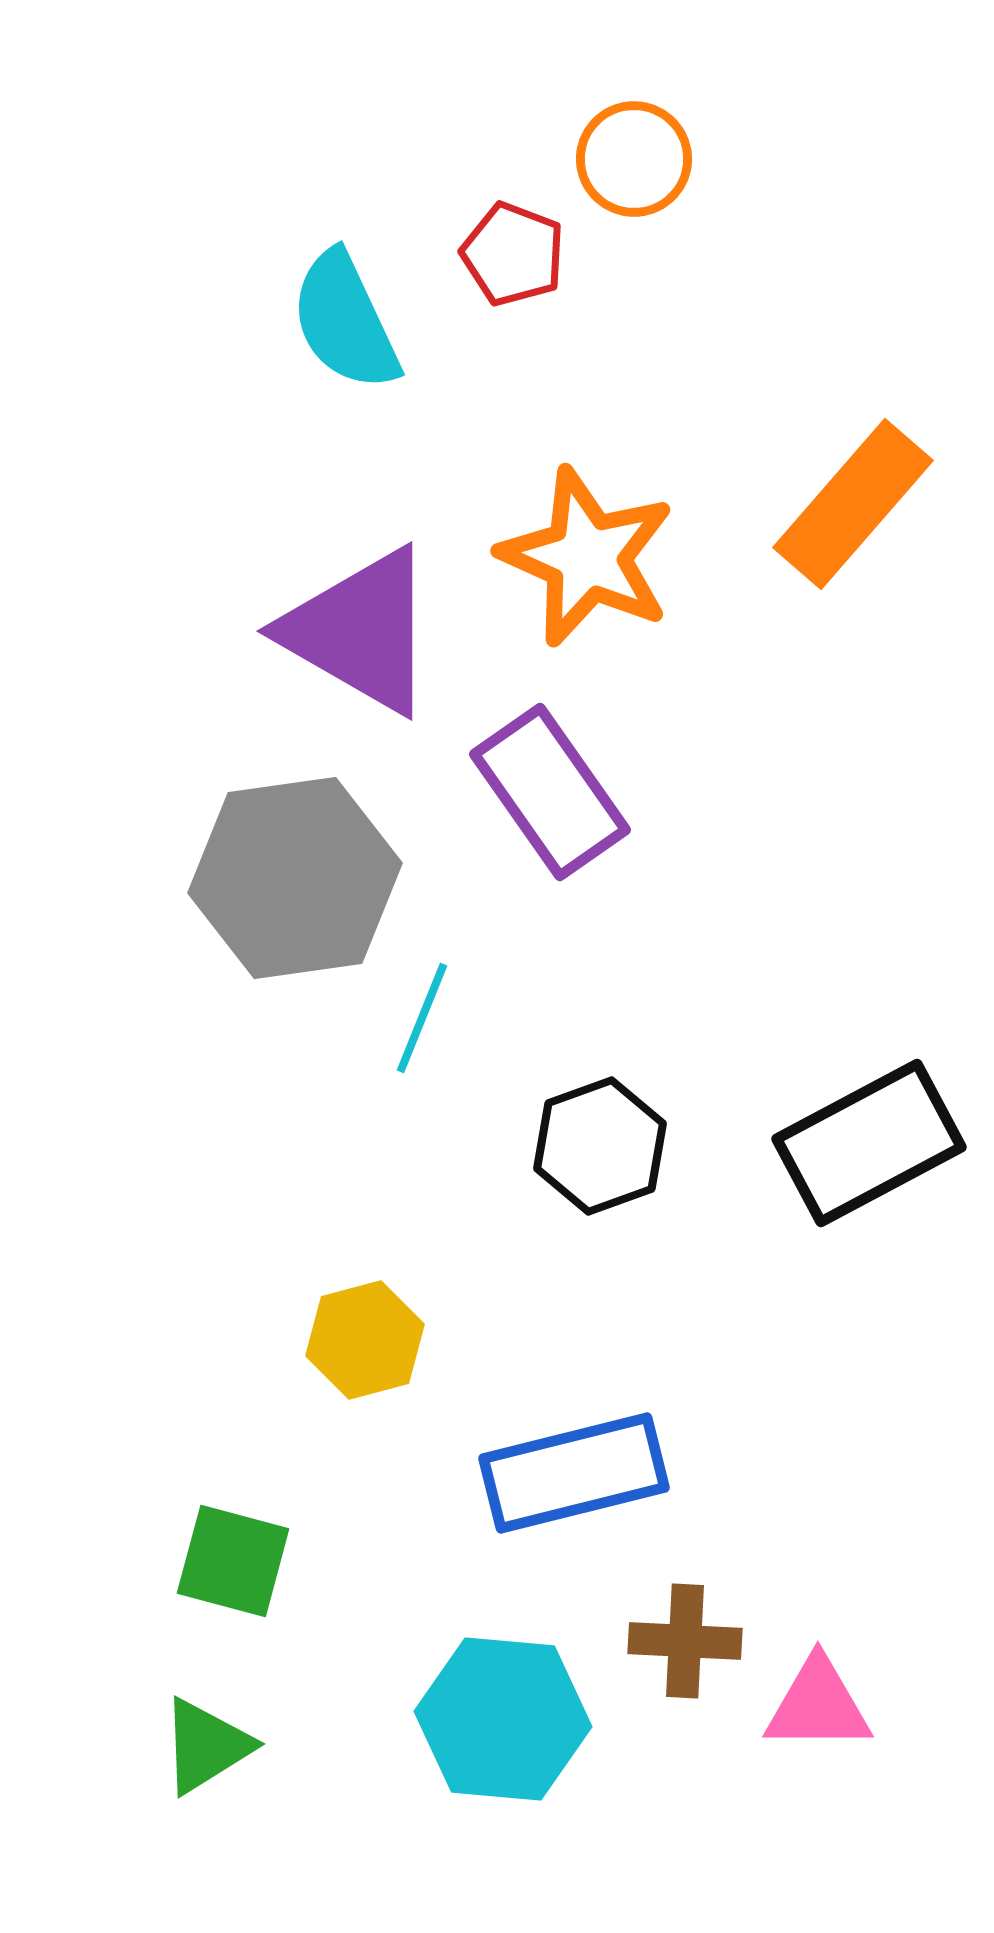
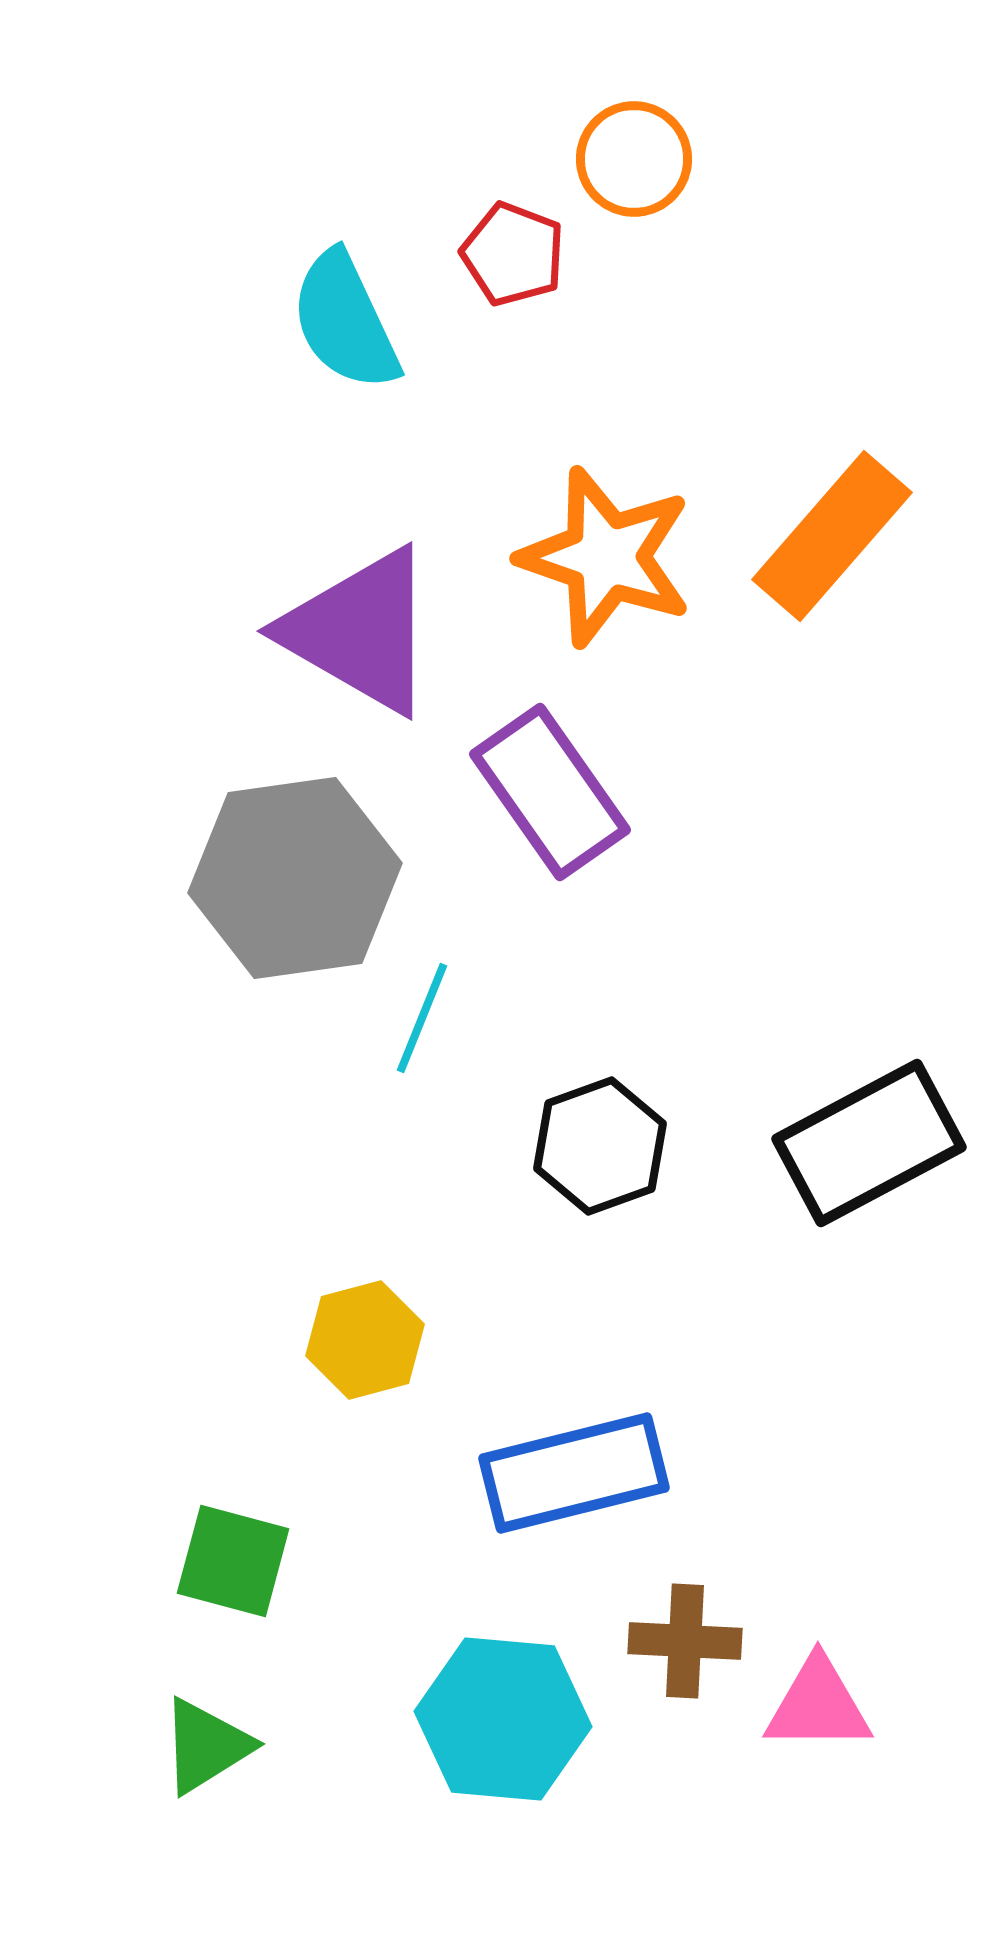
orange rectangle: moved 21 px left, 32 px down
orange star: moved 19 px right; rotated 5 degrees counterclockwise
